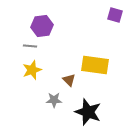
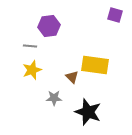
purple hexagon: moved 7 px right
brown triangle: moved 3 px right, 3 px up
gray star: moved 2 px up
